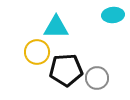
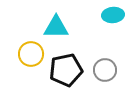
yellow circle: moved 6 px left, 2 px down
black pentagon: rotated 8 degrees counterclockwise
gray circle: moved 8 px right, 8 px up
